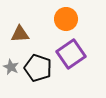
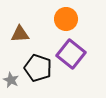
purple square: rotated 16 degrees counterclockwise
gray star: moved 13 px down
